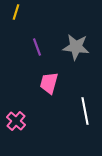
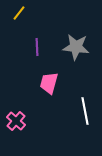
yellow line: moved 3 px right, 1 px down; rotated 21 degrees clockwise
purple line: rotated 18 degrees clockwise
